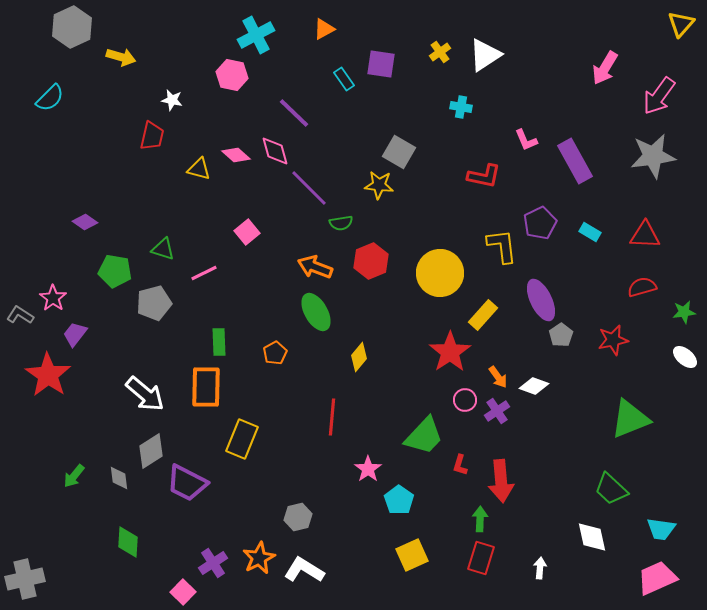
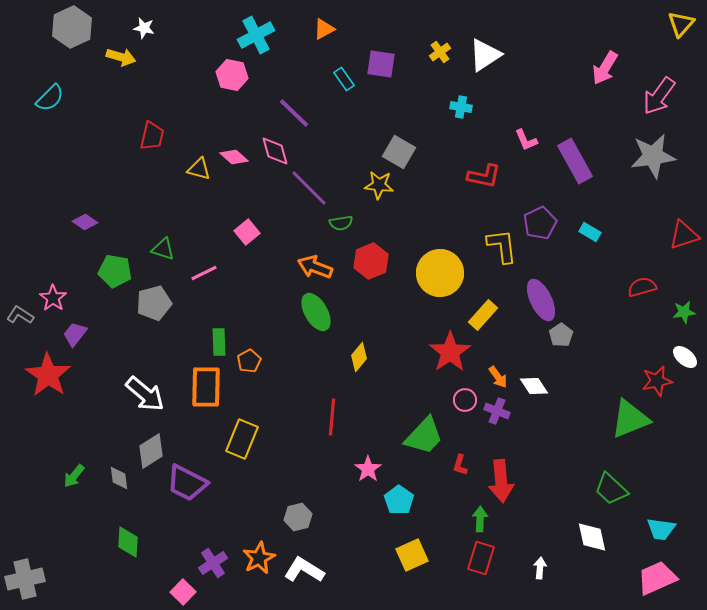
white star at (172, 100): moved 28 px left, 72 px up
pink diamond at (236, 155): moved 2 px left, 2 px down
red triangle at (645, 235): moved 39 px right; rotated 20 degrees counterclockwise
red star at (613, 340): moved 44 px right, 41 px down
orange pentagon at (275, 353): moved 26 px left, 8 px down
white diamond at (534, 386): rotated 36 degrees clockwise
purple cross at (497, 411): rotated 35 degrees counterclockwise
